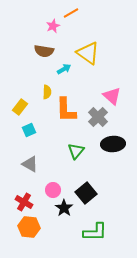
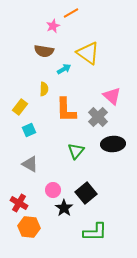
yellow semicircle: moved 3 px left, 3 px up
red cross: moved 5 px left, 1 px down
